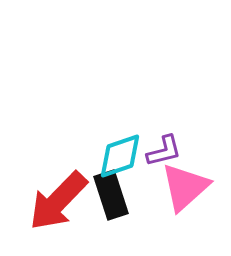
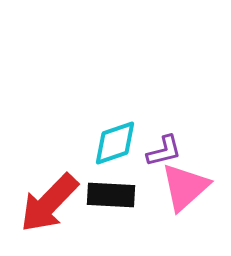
cyan diamond: moved 5 px left, 13 px up
black rectangle: rotated 69 degrees counterclockwise
red arrow: moved 9 px left, 2 px down
